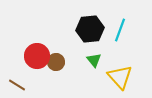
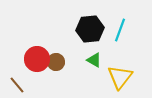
red circle: moved 3 px down
green triangle: rotated 21 degrees counterclockwise
yellow triangle: rotated 20 degrees clockwise
brown line: rotated 18 degrees clockwise
